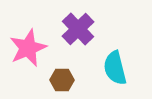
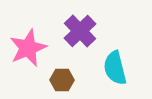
purple cross: moved 2 px right, 2 px down
